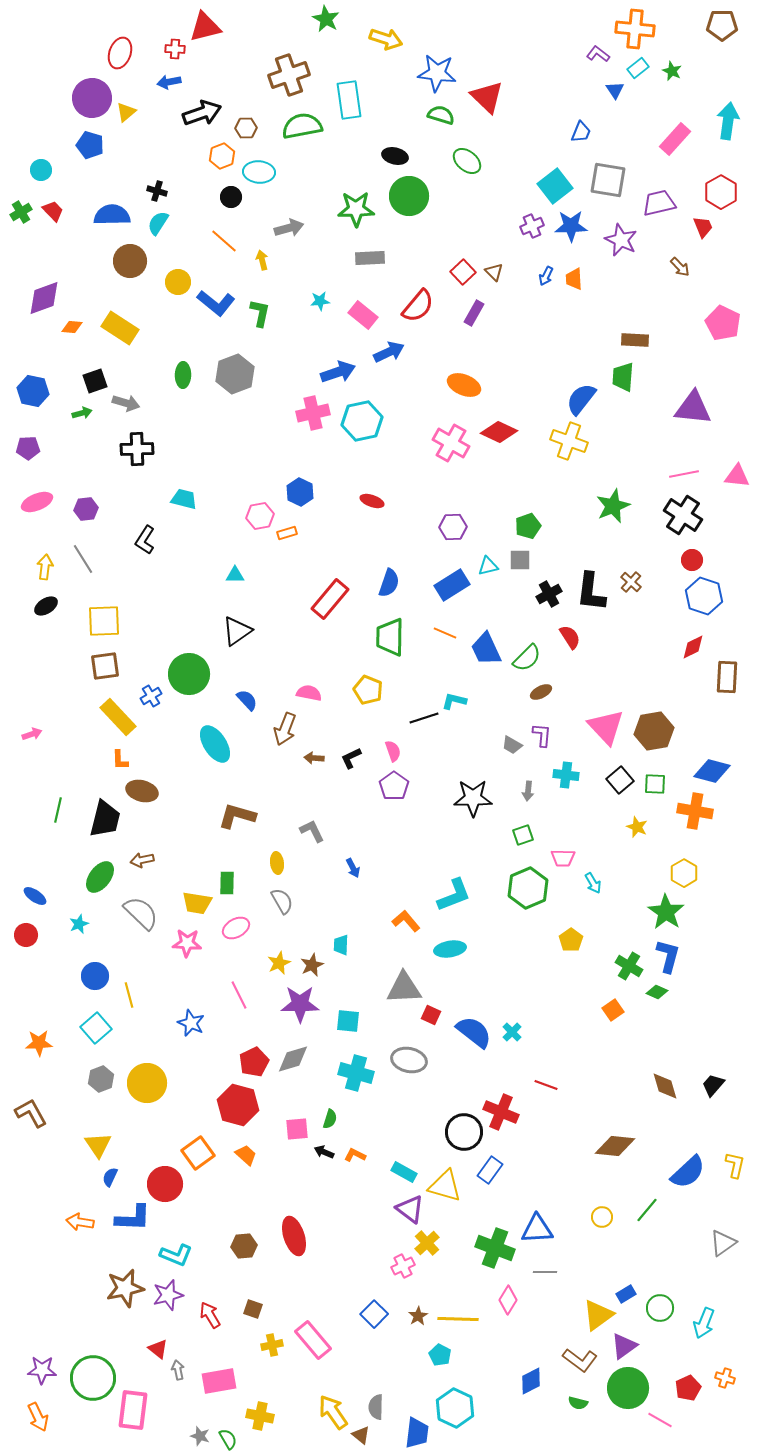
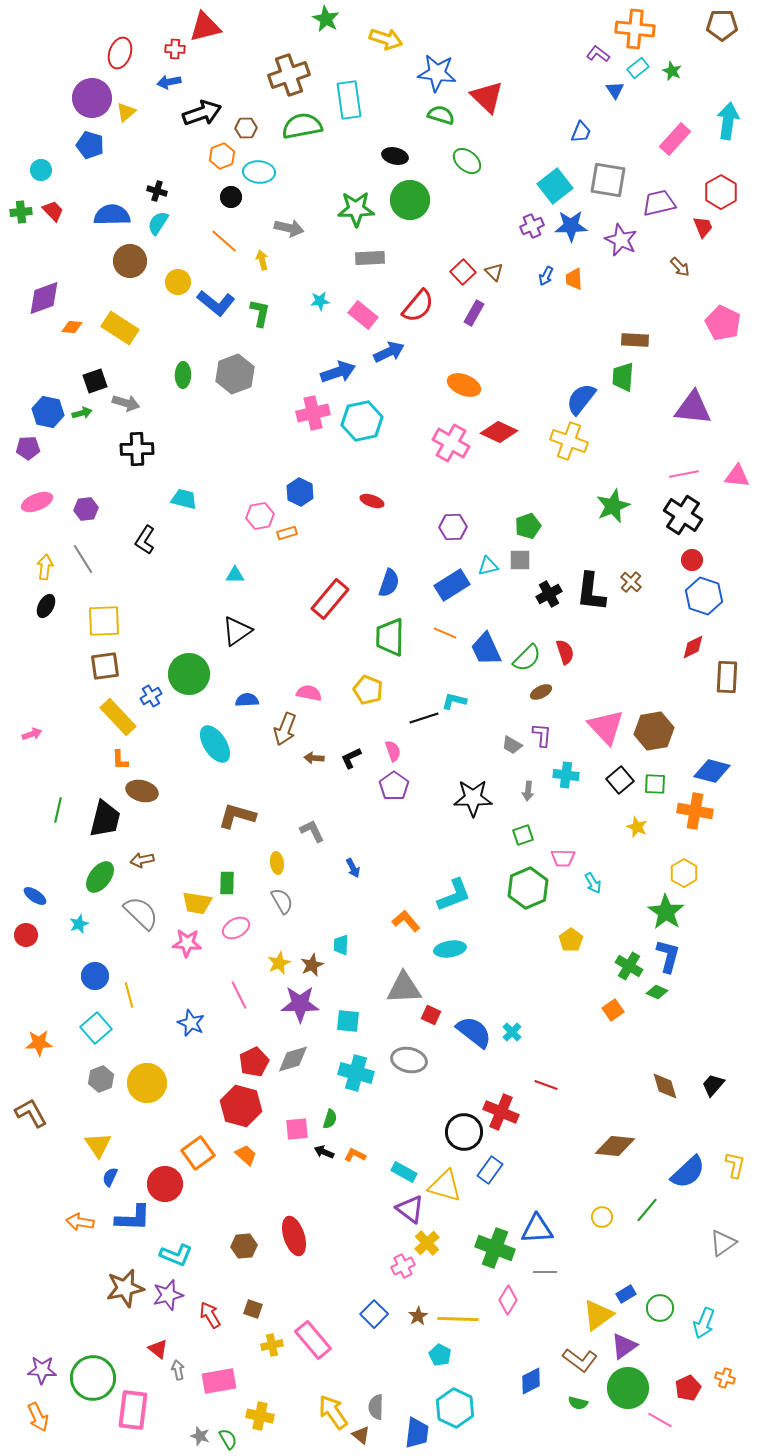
green circle at (409, 196): moved 1 px right, 4 px down
green cross at (21, 212): rotated 25 degrees clockwise
gray arrow at (289, 228): rotated 28 degrees clockwise
blue hexagon at (33, 391): moved 15 px right, 21 px down
black ellipse at (46, 606): rotated 30 degrees counterclockwise
red semicircle at (570, 637): moved 5 px left, 15 px down; rotated 15 degrees clockwise
blue semicircle at (247, 700): rotated 50 degrees counterclockwise
red hexagon at (238, 1105): moved 3 px right, 1 px down
